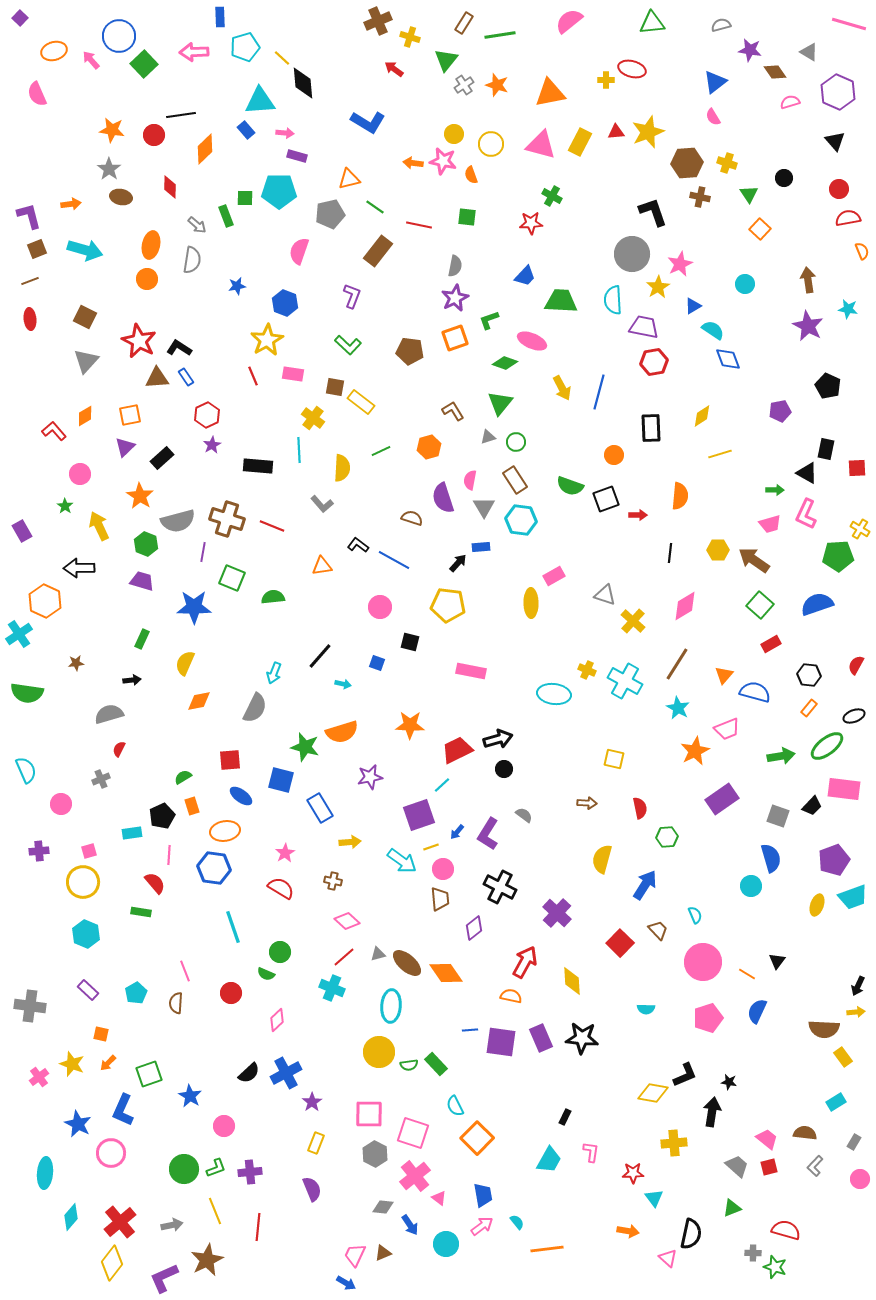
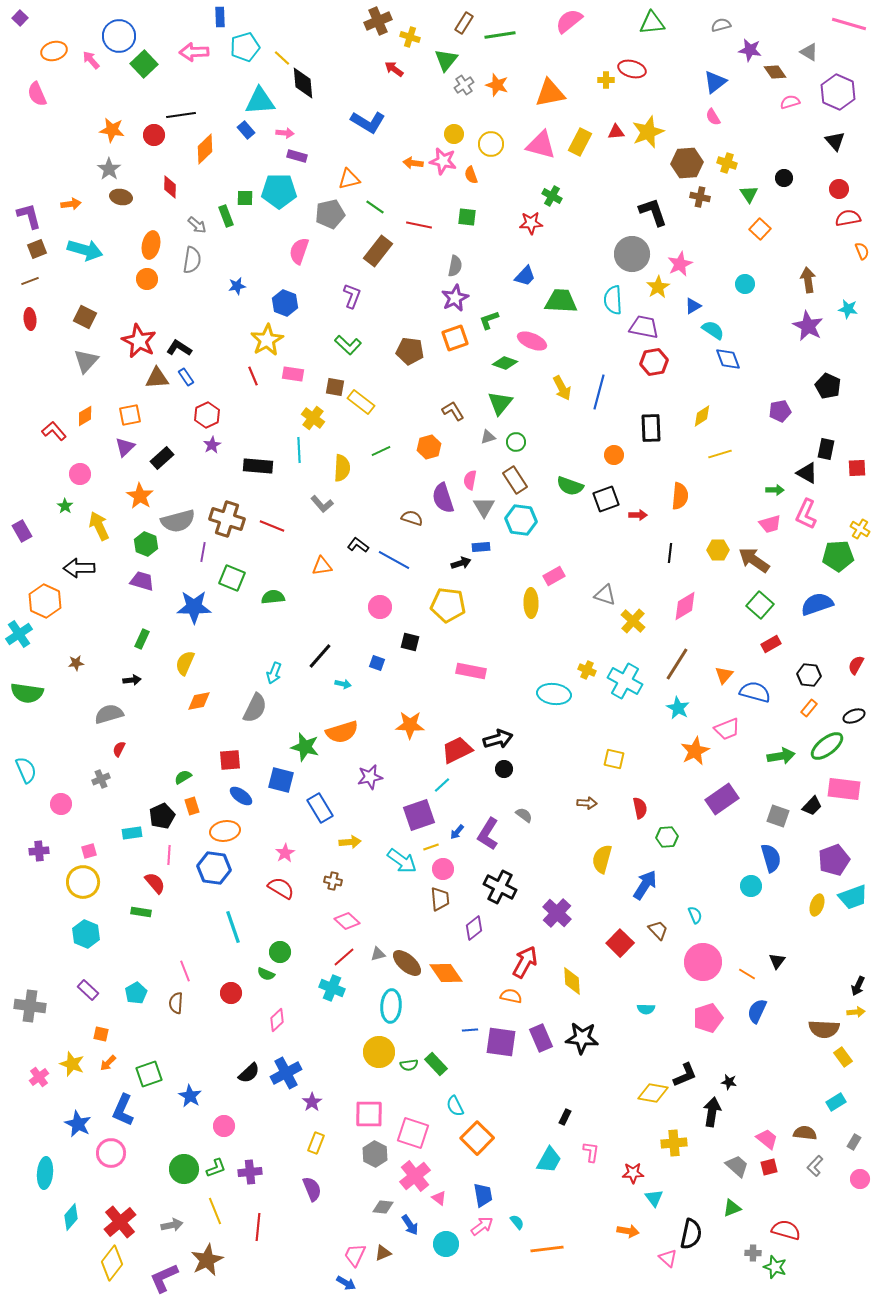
black arrow at (458, 563): moved 3 px right; rotated 30 degrees clockwise
